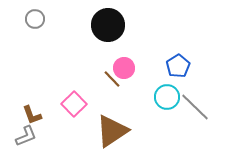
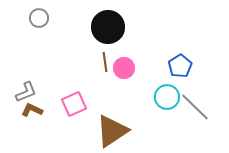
gray circle: moved 4 px right, 1 px up
black circle: moved 2 px down
blue pentagon: moved 2 px right
brown line: moved 7 px left, 17 px up; rotated 36 degrees clockwise
pink square: rotated 20 degrees clockwise
brown L-shape: moved 5 px up; rotated 135 degrees clockwise
gray L-shape: moved 44 px up
